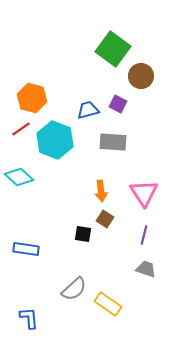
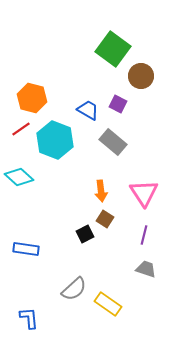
blue trapezoid: rotated 45 degrees clockwise
gray rectangle: rotated 36 degrees clockwise
black square: moved 2 px right; rotated 36 degrees counterclockwise
